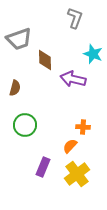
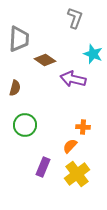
gray trapezoid: rotated 68 degrees counterclockwise
brown diamond: rotated 55 degrees counterclockwise
